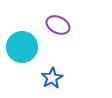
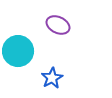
cyan circle: moved 4 px left, 4 px down
